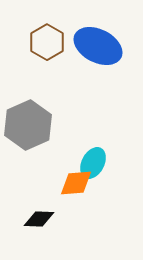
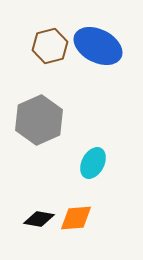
brown hexagon: moved 3 px right, 4 px down; rotated 16 degrees clockwise
gray hexagon: moved 11 px right, 5 px up
orange diamond: moved 35 px down
black diamond: rotated 8 degrees clockwise
